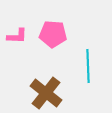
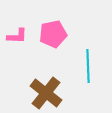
pink pentagon: rotated 16 degrees counterclockwise
